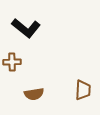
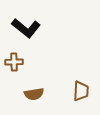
brown cross: moved 2 px right
brown trapezoid: moved 2 px left, 1 px down
